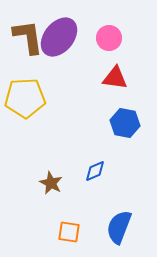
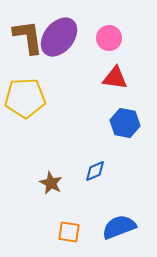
blue semicircle: rotated 48 degrees clockwise
